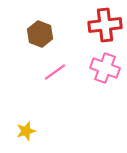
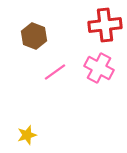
brown hexagon: moved 6 px left, 2 px down
pink cross: moved 6 px left; rotated 8 degrees clockwise
yellow star: moved 1 px right, 4 px down
